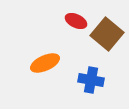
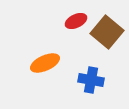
red ellipse: rotated 50 degrees counterclockwise
brown square: moved 2 px up
